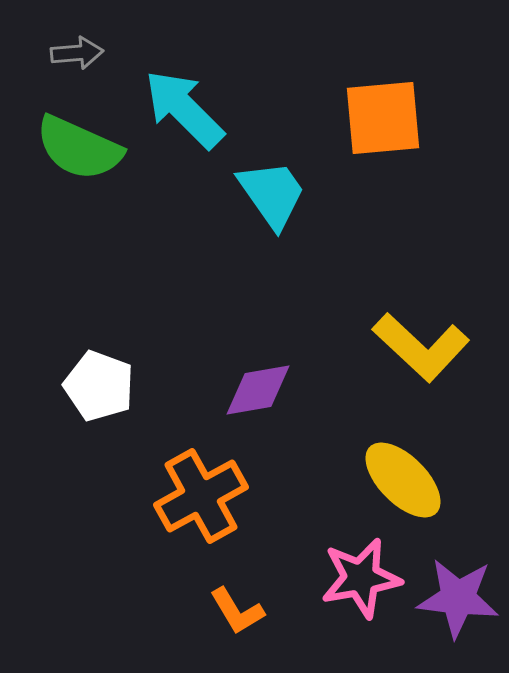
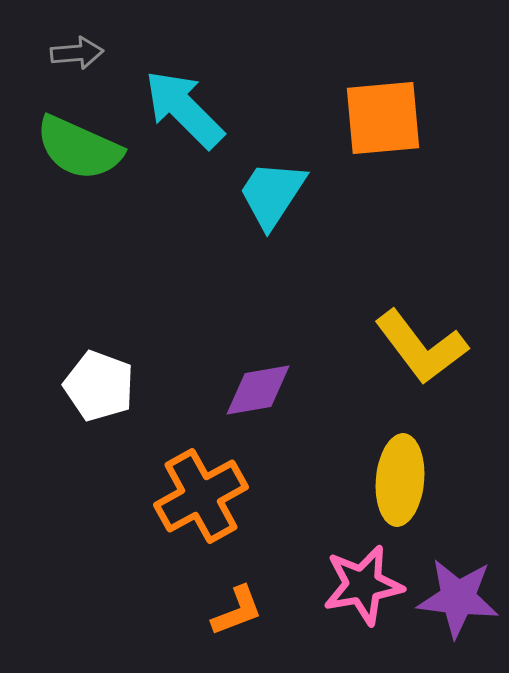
cyan trapezoid: rotated 112 degrees counterclockwise
yellow L-shape: rotated 10 degrees clockwise
yellow ellipse: moved 3 px left; rotated 50 degrees clockwise
pink star: moved 2 px right, 7 px down
orange L-shape: rotated 80 degrees counterclockwise
